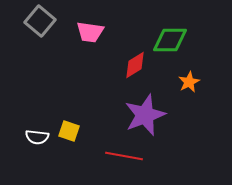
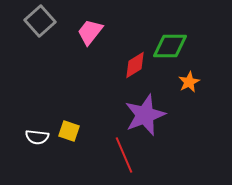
gray square: rotated 8 degrees clockwise
pink trapezoid: rotated 120 degrees clockwise
green diamond: moved 6 px down
red line: moved 1 px up; rotated 57 degrees clockwise
